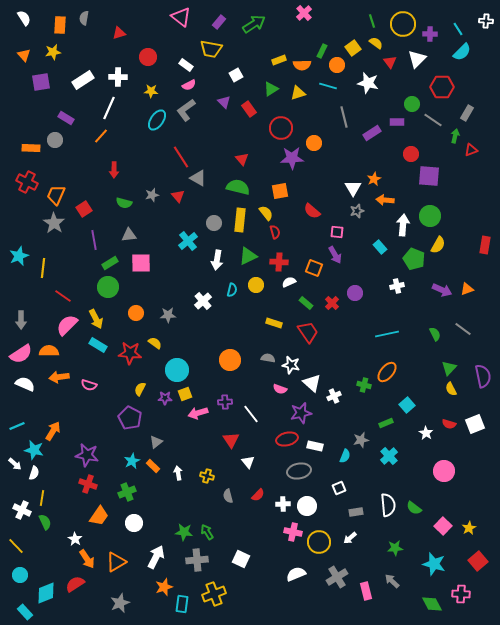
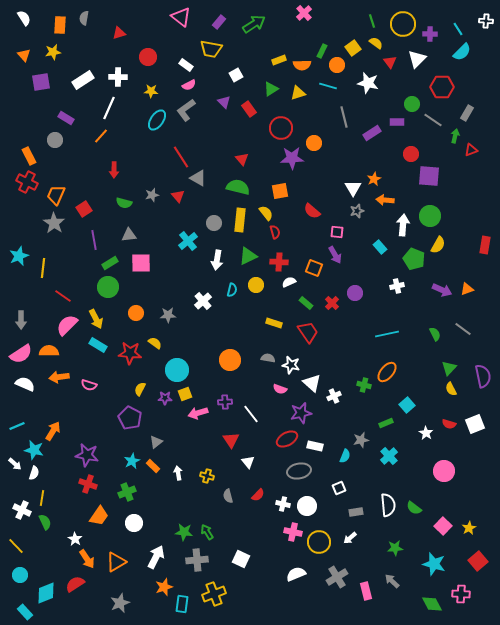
orange rectangle at (31, 148): moved 2 px left, 8 px down; rotated 60 degrees clockwise
red ellipse at (287, 439): rotated 15 degrees counterclockwise
white cross at (283, 504): rotated 16 degrees clockwise
